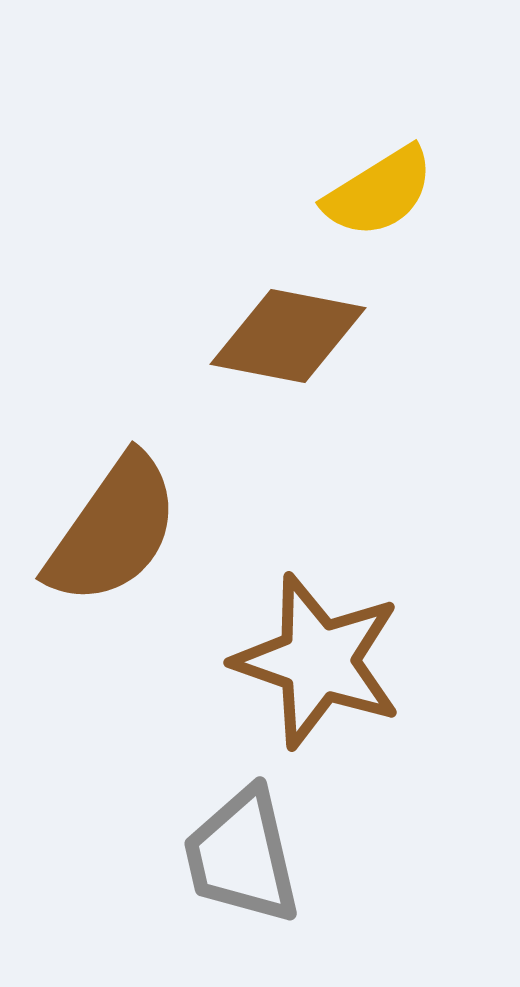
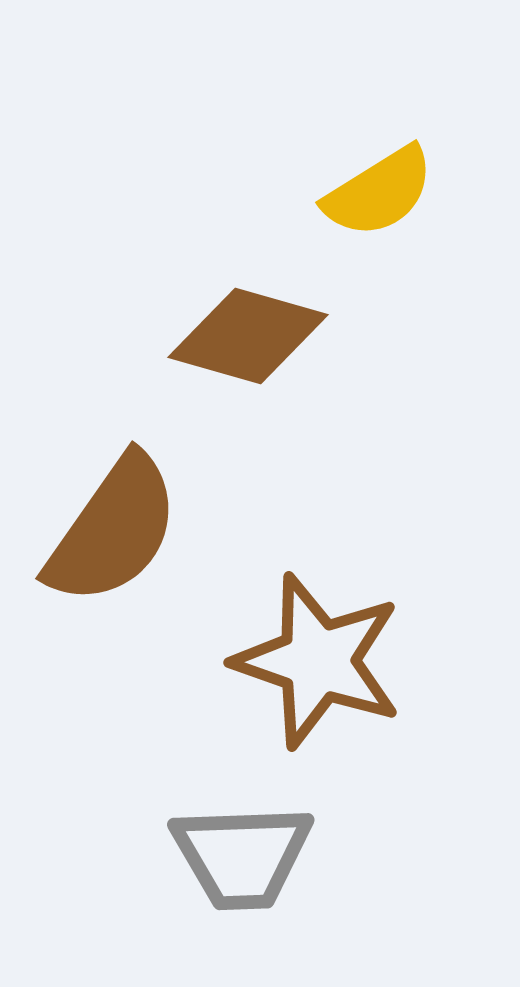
brown diamond: moved 40 px left; rotated 5 degrees clockwise
gray trapezoid: rotated 79 degrees counterclockwise
